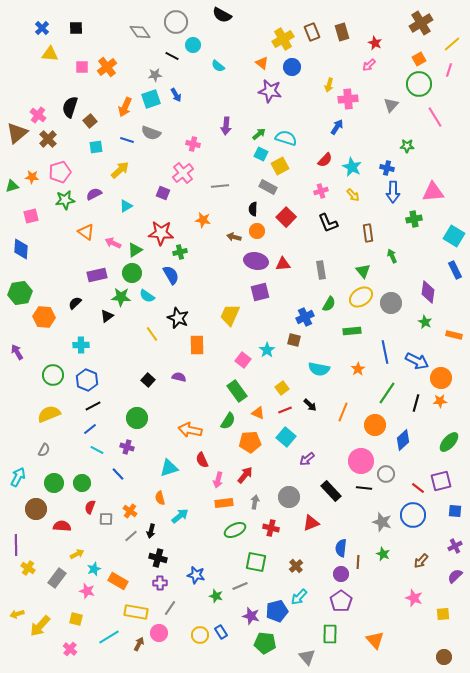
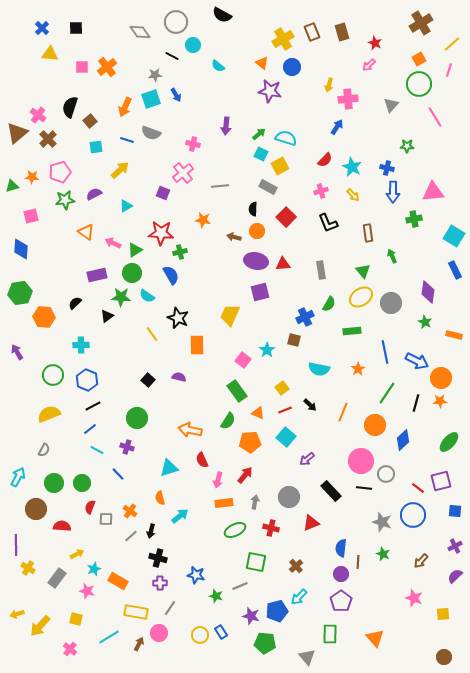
orange triangle at (375, 640): moved 2 px up
